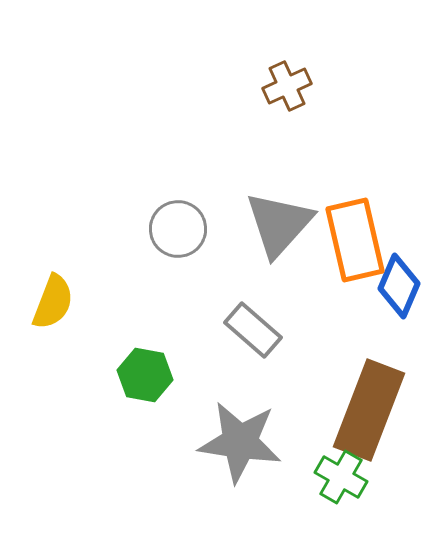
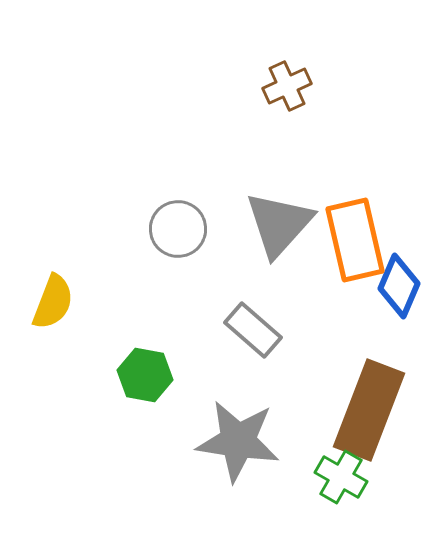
gray star: moved 2 px left, 1 px up
